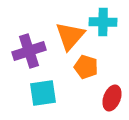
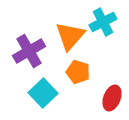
cyan cross: rotated 28 degrees counterclockwise
purple cross: rotated 12 degrees counterclockwise
orange pentagon: moved 8 px left, 5 px down
cyan square: rotated 36 degrees counterclockwise
